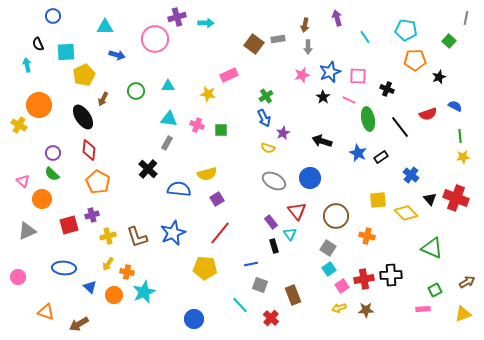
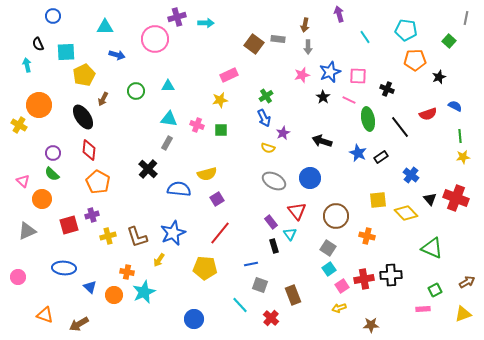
purple arrow at (337, 18): moved 2 px right, 4 px up
gray rectangle at (278, 39): rotated 16 degrees clockwise
yellow star at (208, 94): moved 12 px right, 6 px down; rotated 21 degrees counterclockwise
yellow arrow at (108, 264): moved 51 px right, 4 px up
brown star at (366, 310): moved 5 px right, 15 px down
orange triangle at (46, 312): moved 1 px left, 3 px down
